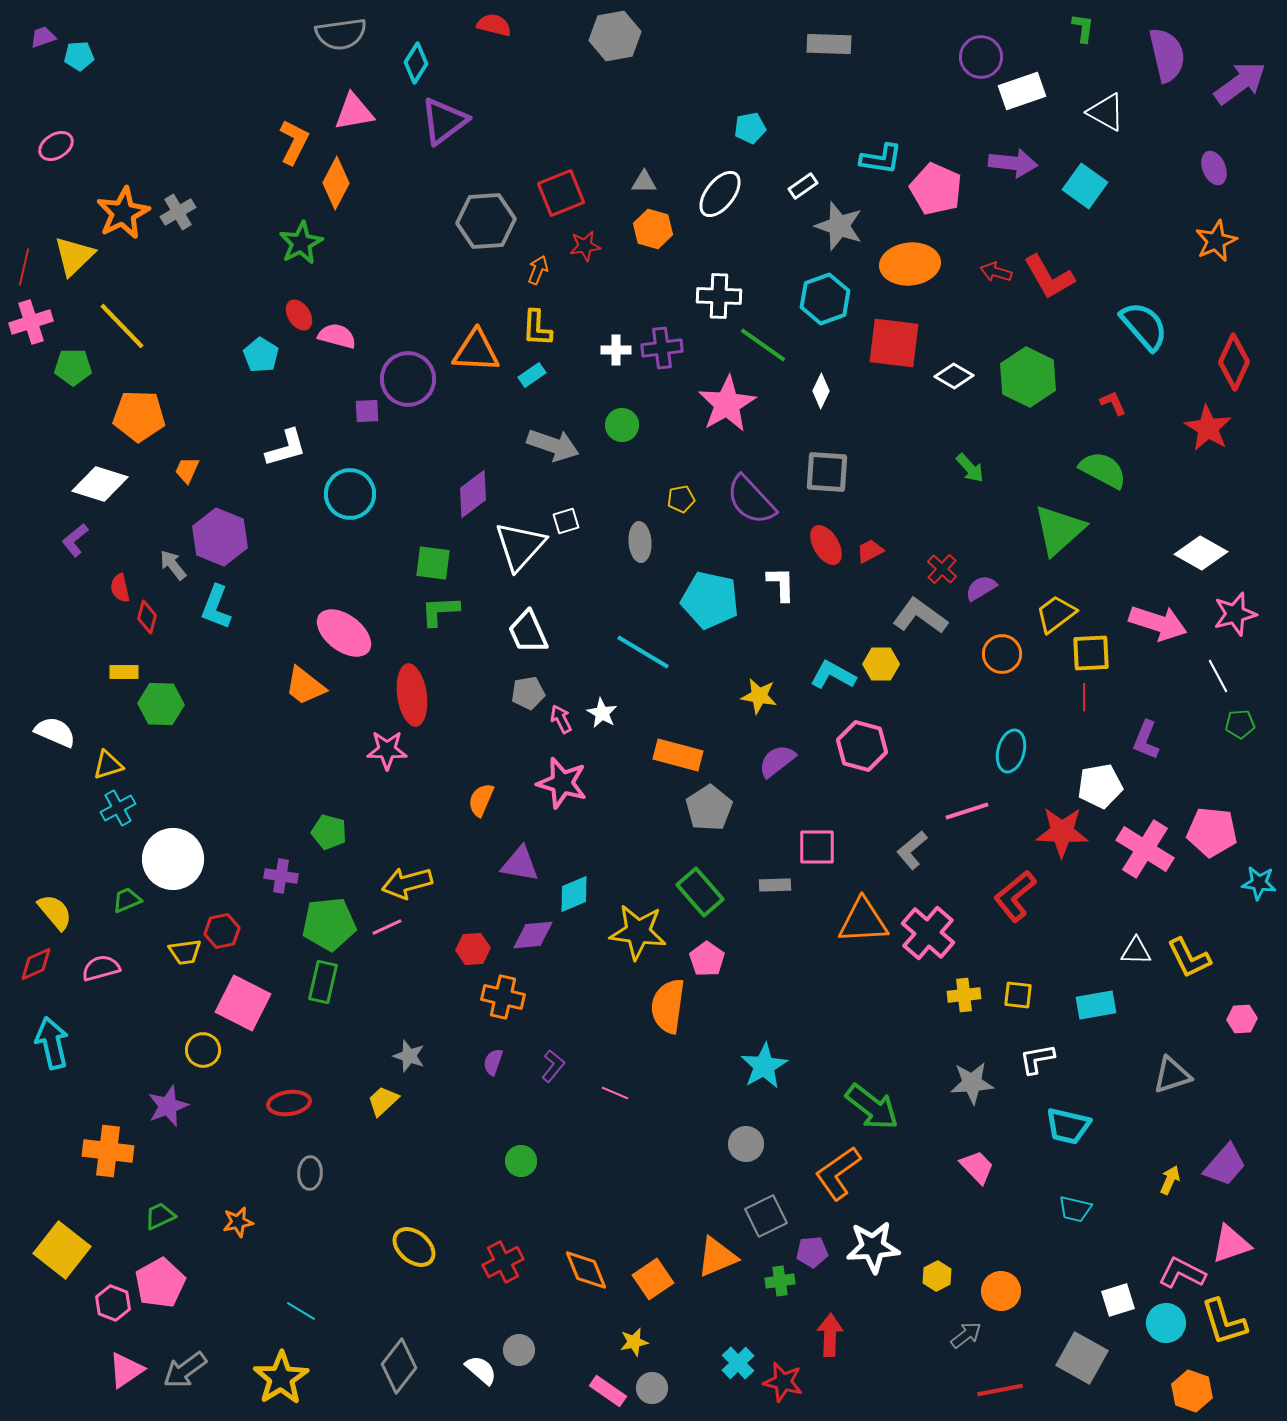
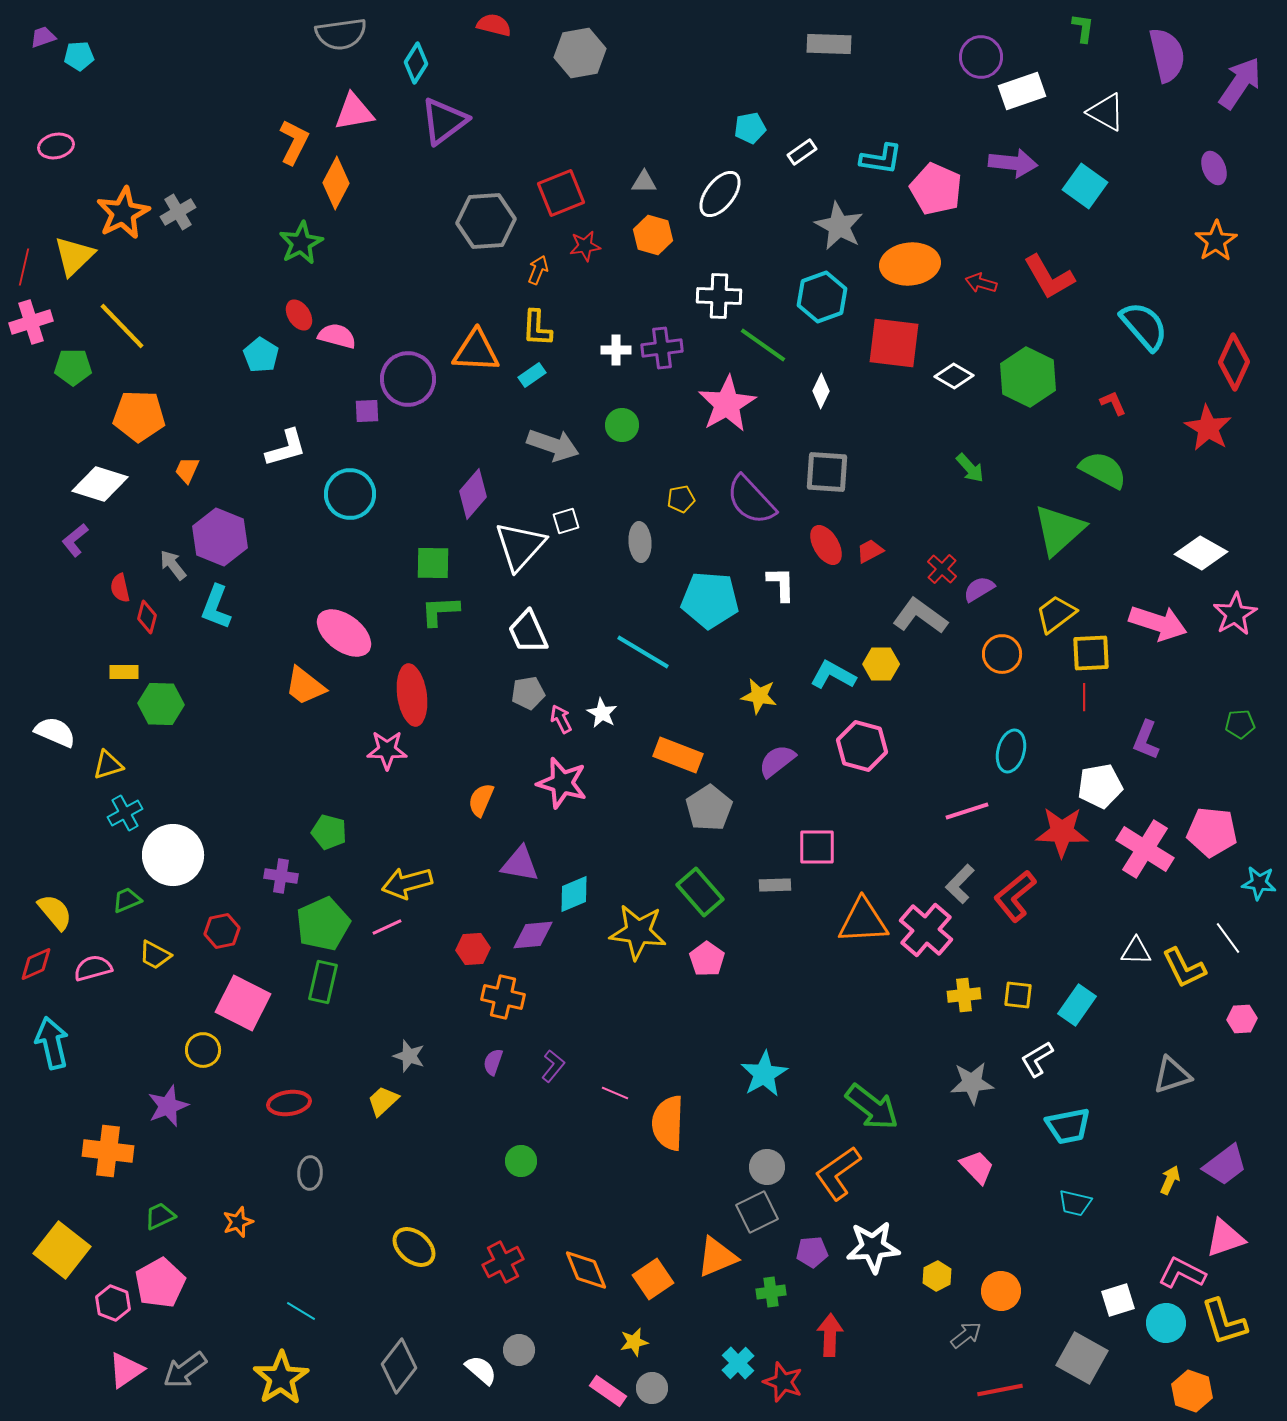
gray hexagon at (615, 36): moved 35 px left, 17 px down
purple arrow at (1240, 83): rotated 20 degrees counterclockwise
pink ellipse at (56, 146): rotated 20 degrees clockwise
white rectangle at (803, 186): moved 1 px left, 34 px up
gray star at (839, 226): rotated 9 degrees clockwise
orange hexagon at (653, 229): moved 6 px down
orange star at (1216, 241): rotated 9 degrees counterclockwise
red arrow at (996, 272): moved 15 px left, 11 px down
cyan hexagon at (825, 299): moved 3 px left, 2 px up
purple diamond at (473, 494): rotated 12 degrees counterclockwise
green square at (433, 563): rotated 6 degrees counterclockwise
purple semicircle at (981, 588): moved 2 px left, 1 px down
cyan pentagon at (710, 600): rotated 8 degrees counterclockwise
pink star at (1235, 614): rotated 15 degrees counterclockwise
white line at (1218, 676): moved 10 px right, 262 px down; rotated 8 degrees counterclockwise
orange rectangle at (678, 755): rotated 6 degrees clockwise
cyan cross at (118, 808): moved 7 px right, 5 px down
gray L-shape at (912, 850): moved 48 px right, 34 px down; rotated 6 degrees counterclockwise
white circle at (173, 859): moved 4 px up
green pentagon at (329, 924): moved 6 px left; rotated 18 degrees counterclockwise
pink cross at (928, 933): moved 2 px left, 3 px up
yellow trapezoid at (185, 952): moved 30 px left, 3 px down; rotated 36 degrees clockwise
yellow L-shape at (1189, 958): moved 5 px left, 10 px down
pink semicircle at (101, 968): moved 8 px left
cyan rectangle at (1096, 1005): moved 19 px left; rotated 45 degrees counterclockwise
orange semicircle at (668, 1006): moved 117 px down; rotated 6 degrees counterclockwise
white L-shape at (1037, 1059): rotated 21 degrees counterclockwise
cyan star at (764, 1066): moved 8 px down
cyan trapezoid at (1068, 1126): rotated 24 degrees counterclockwise
gray circle at (746, 1144): moved 21 px right, 23 px down
purple trapezoid at (1225, 1165): rotated 12 degrees clockwise
cyan trapezoid at (1075, 1209): moved 6 px up
gray square at (766, 1216): moved 9 px left, 4 px up
orange star at (238, 1222): rotated 8 degrees counterclockwise
pink triangle at (1231, 1244): moved 6 px left, 6 px up
green cross at (780, 1281): moved 9 px left, 11 px down
red star at (783, 1382): rotated 6 degrees clockwise
